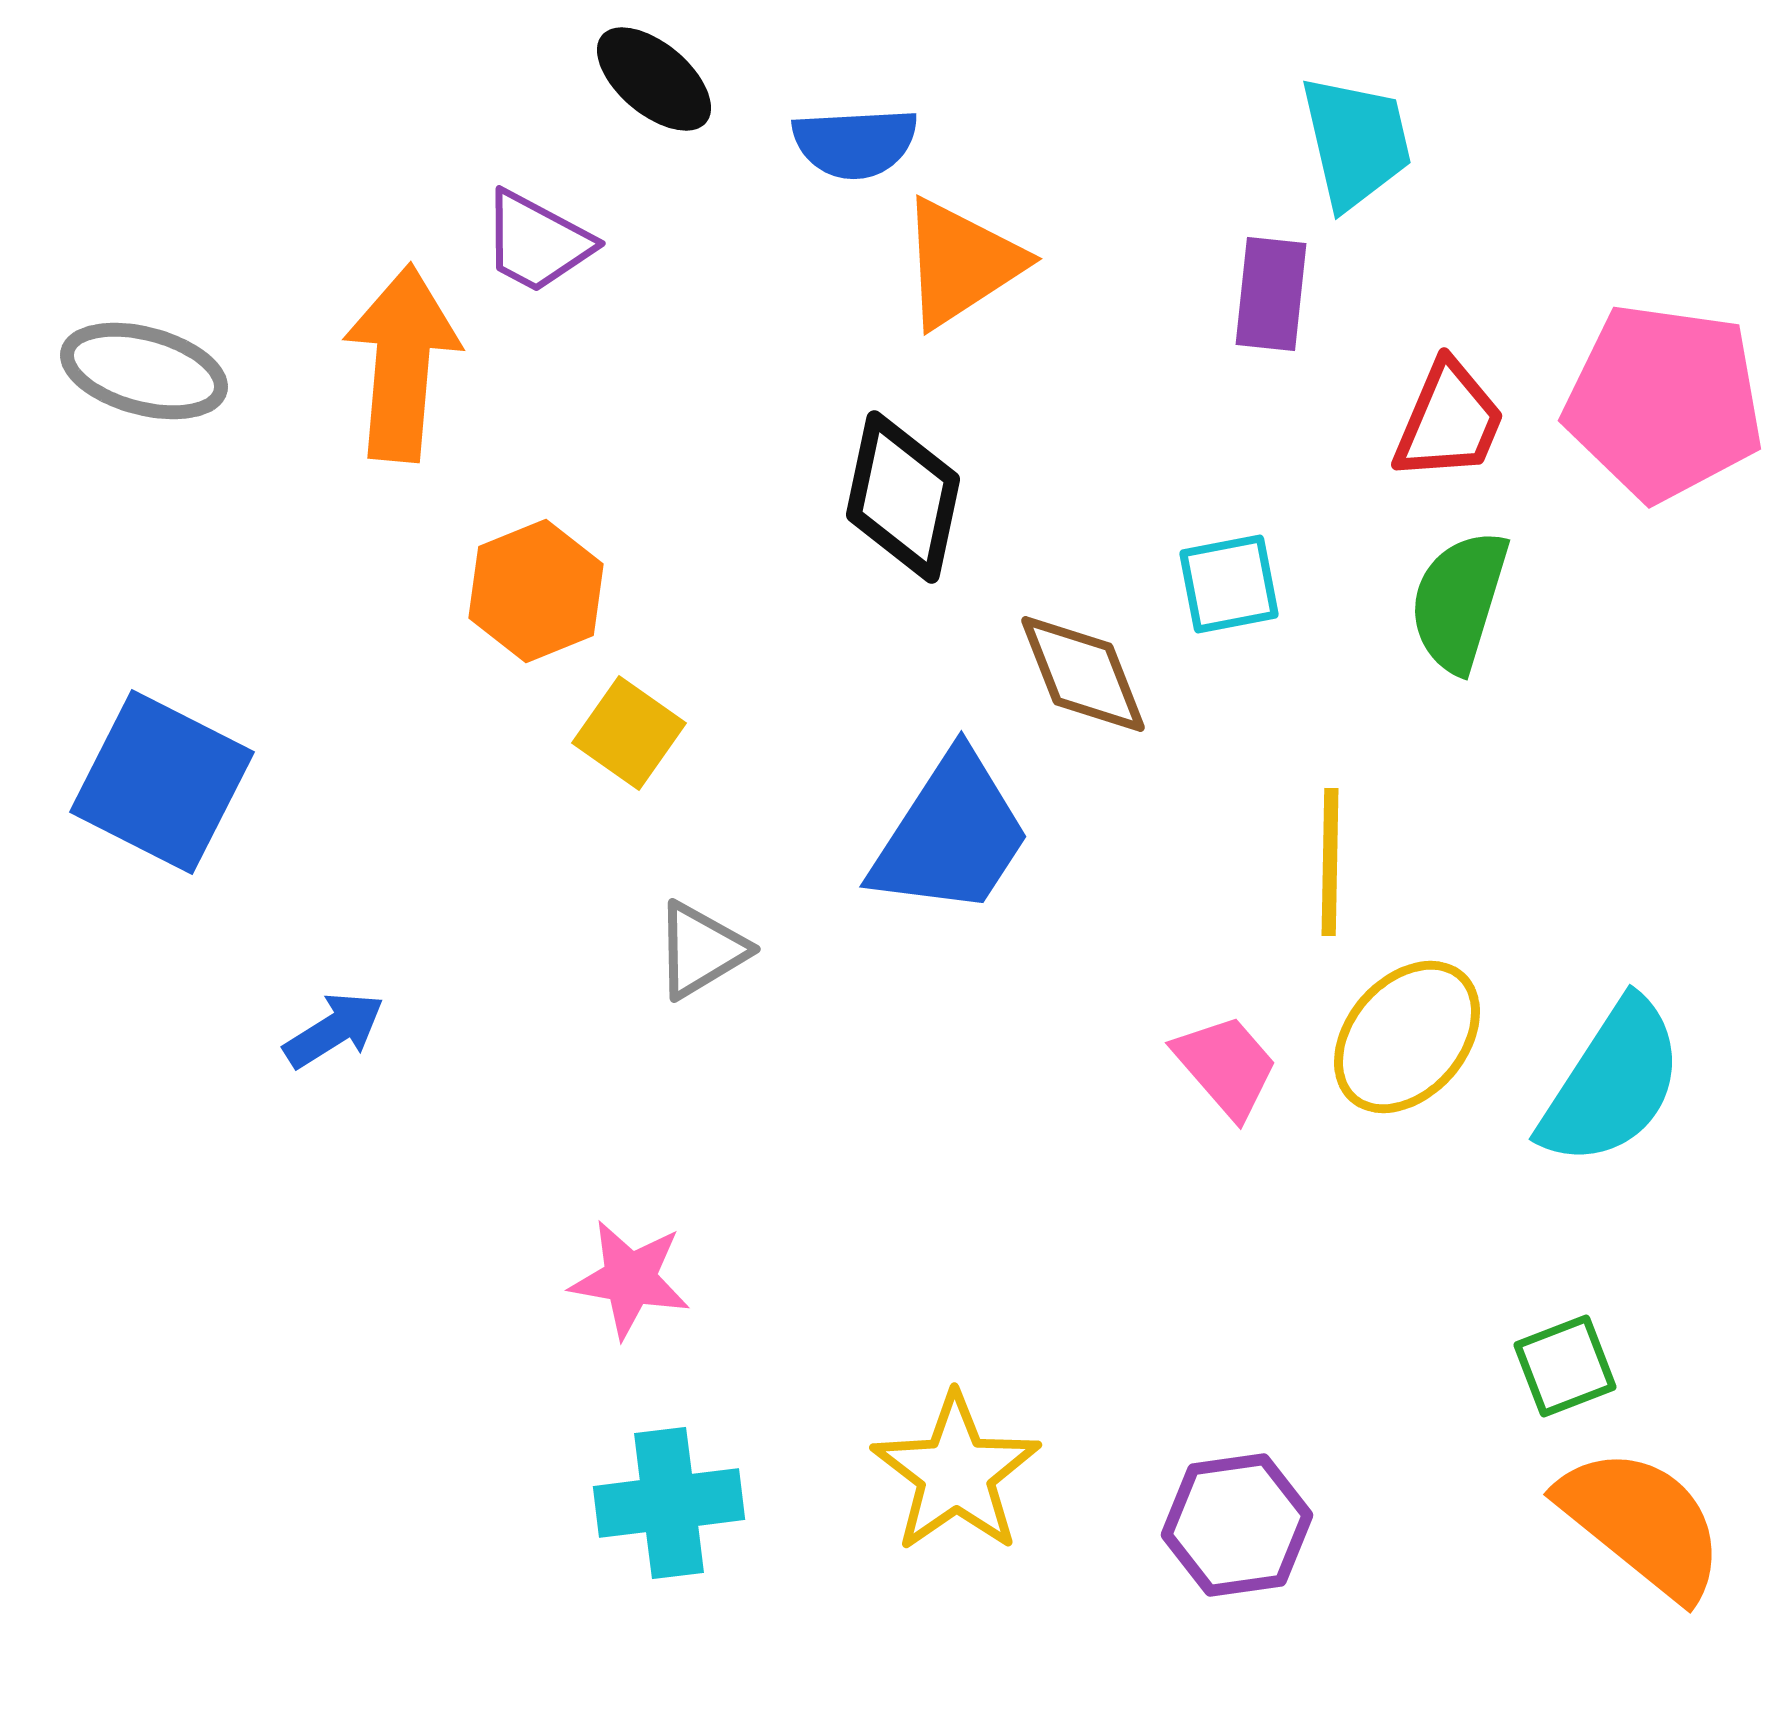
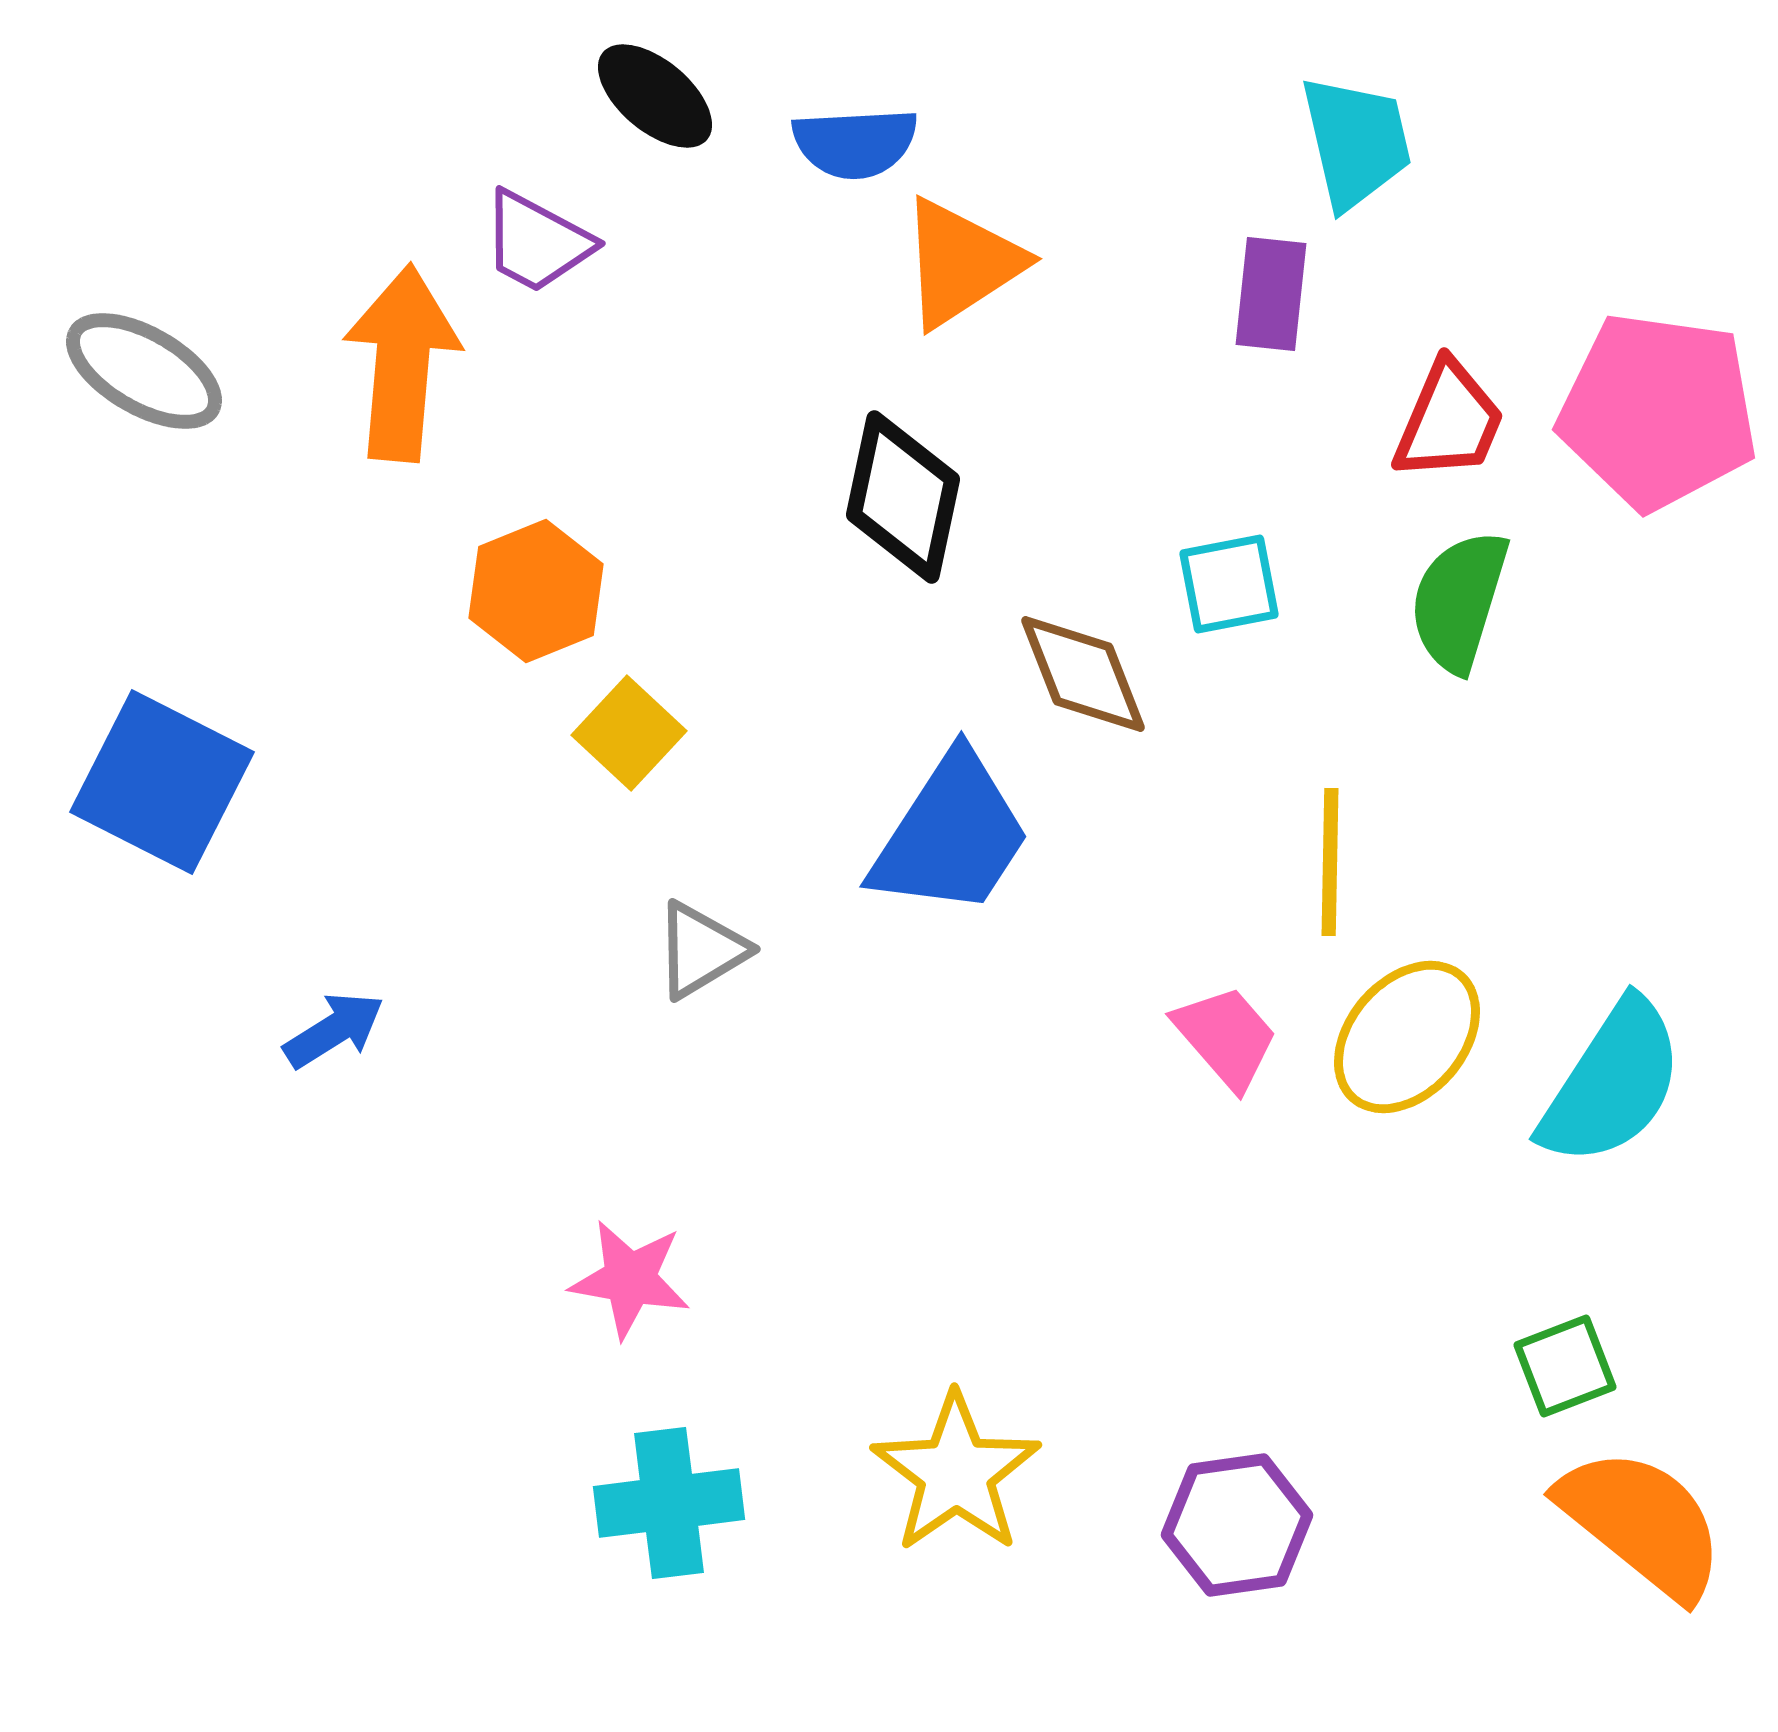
black ellipse: moved 1 px right, 17 px down
gray ellipse: rotated 15 degrees clockwise
pink pentagon: moved 6 px left, 9 px down
yellow square: rotated 8 degrees clockwise
pink trapezoid: moved 29 px up
